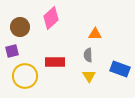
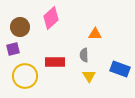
purple square: moved 1 px right, 2 px up
gray semicircle: moved 4 px left
